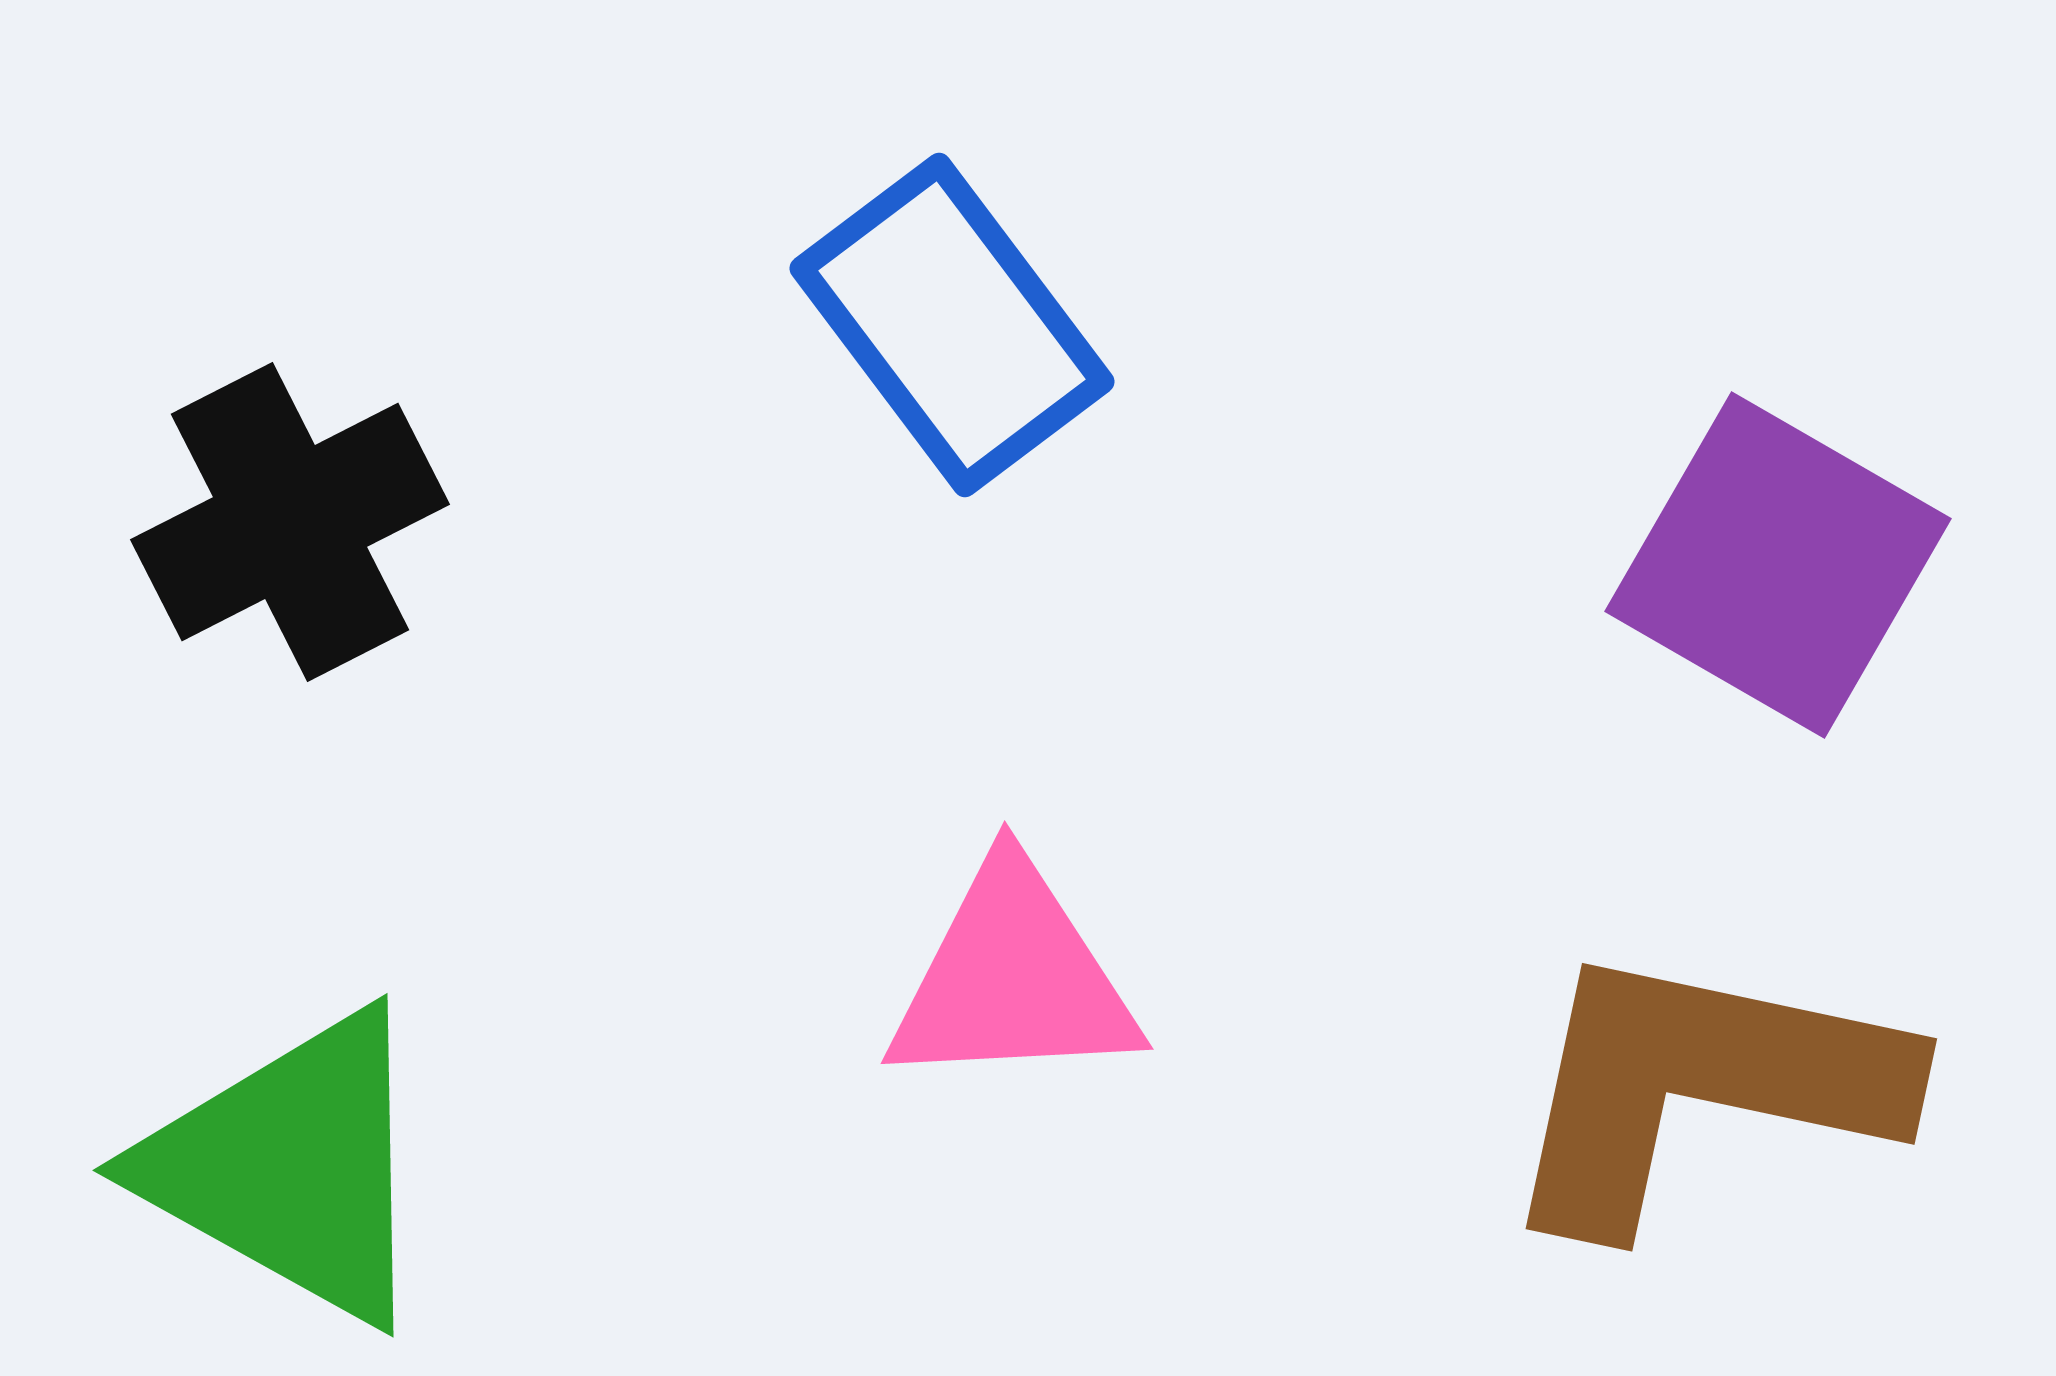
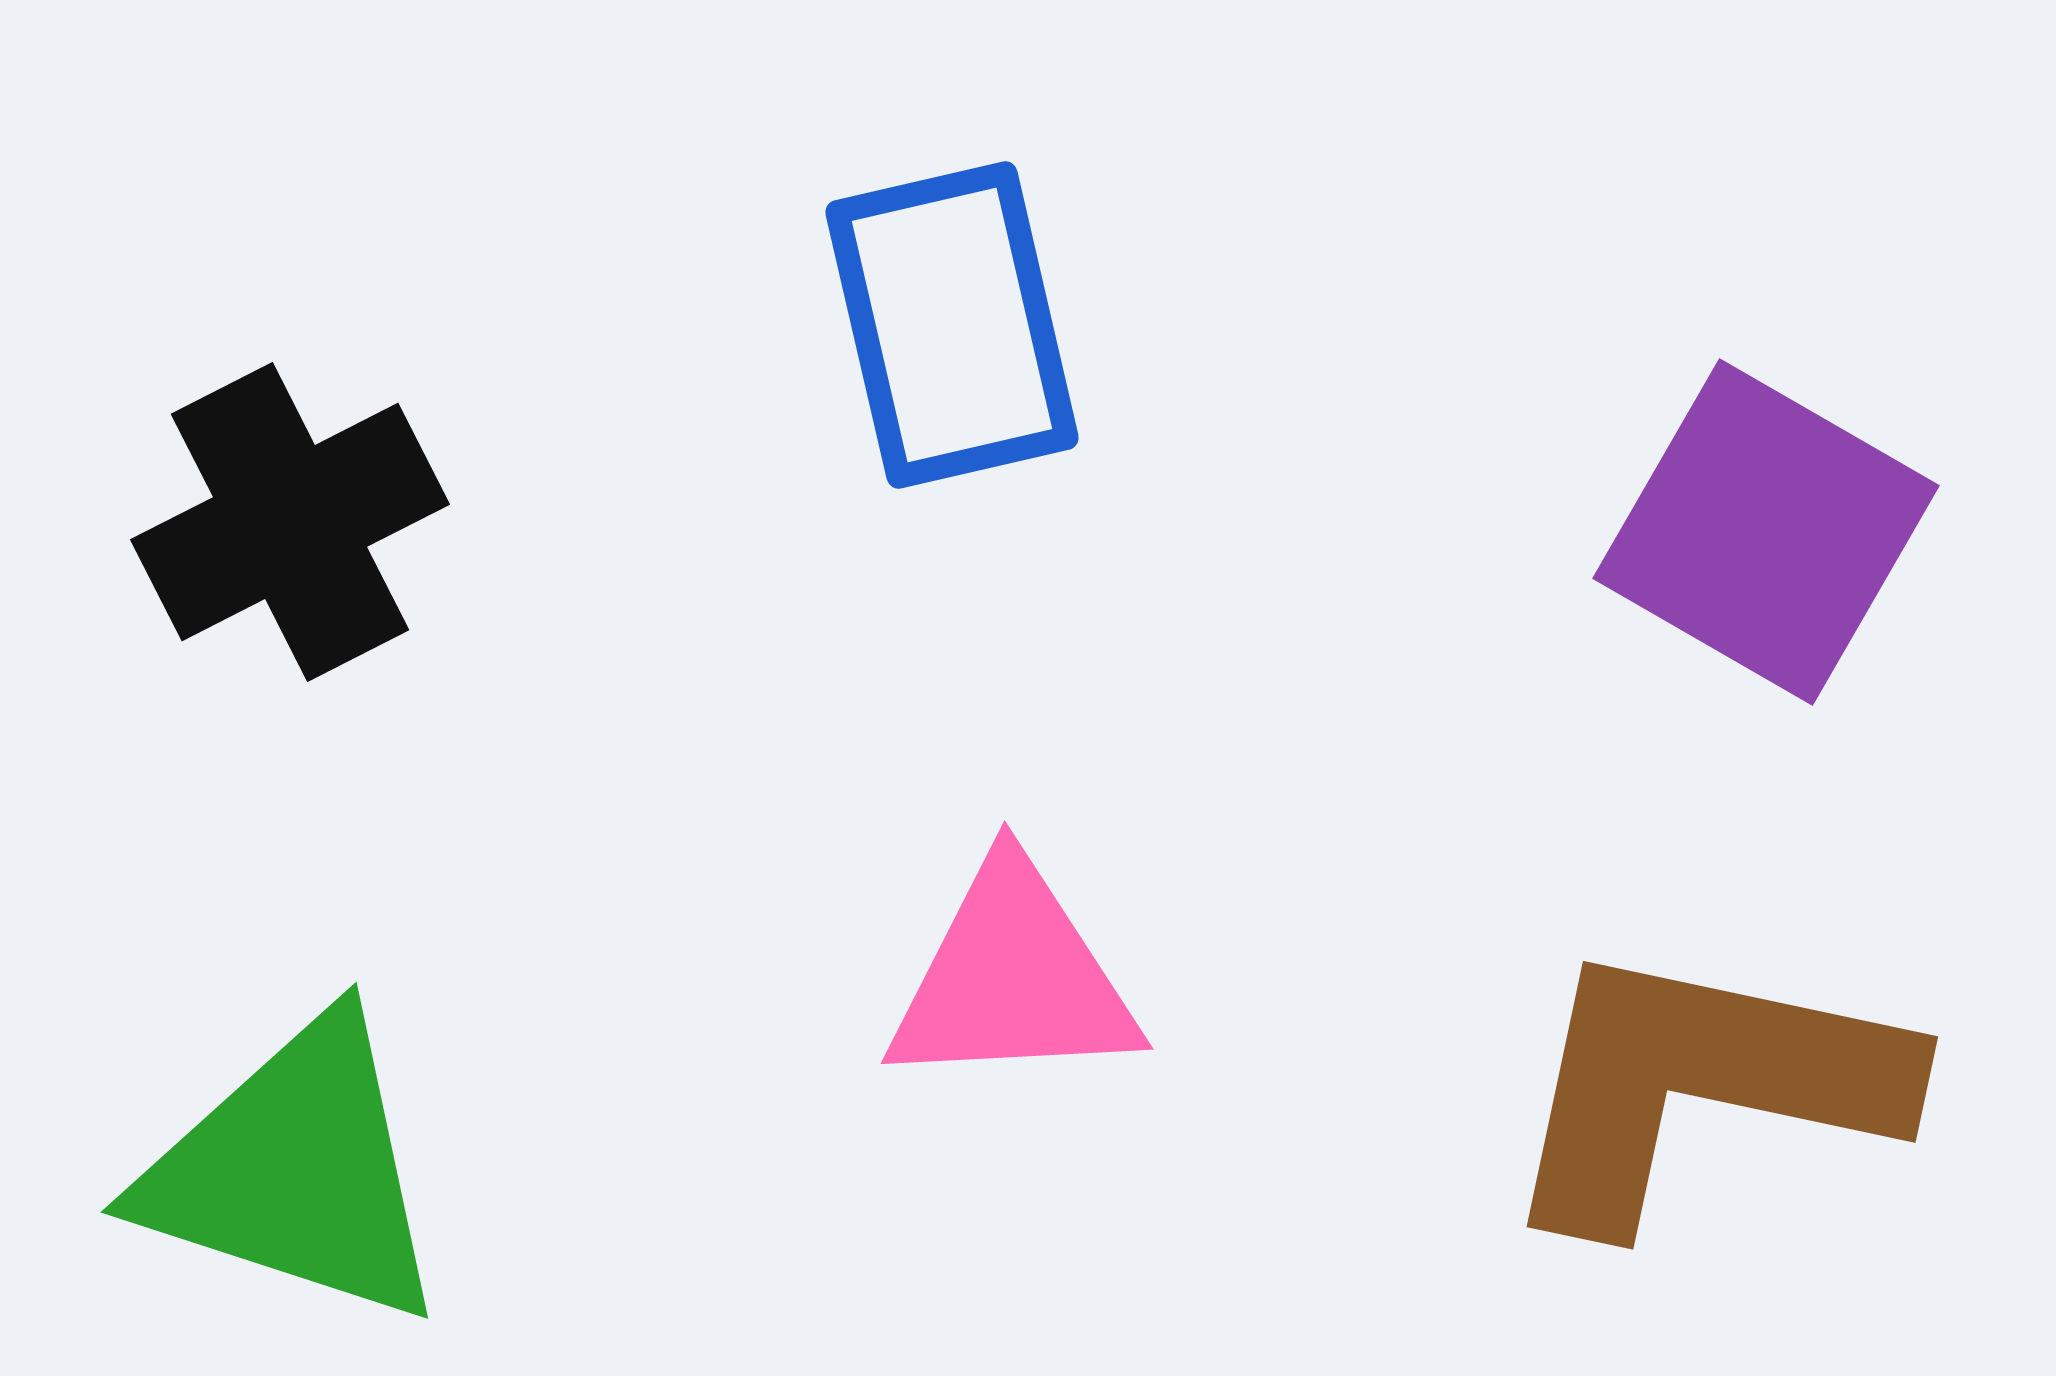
blue rectangle: rotated 24 degrees clockwise
purple square: moved 12 px left, 33 px up
brown L-shape: moved 1 px right, 2 px up
green triangle: moved 4 px right, 4 px down; rotated 11 degrees counterclockwise
